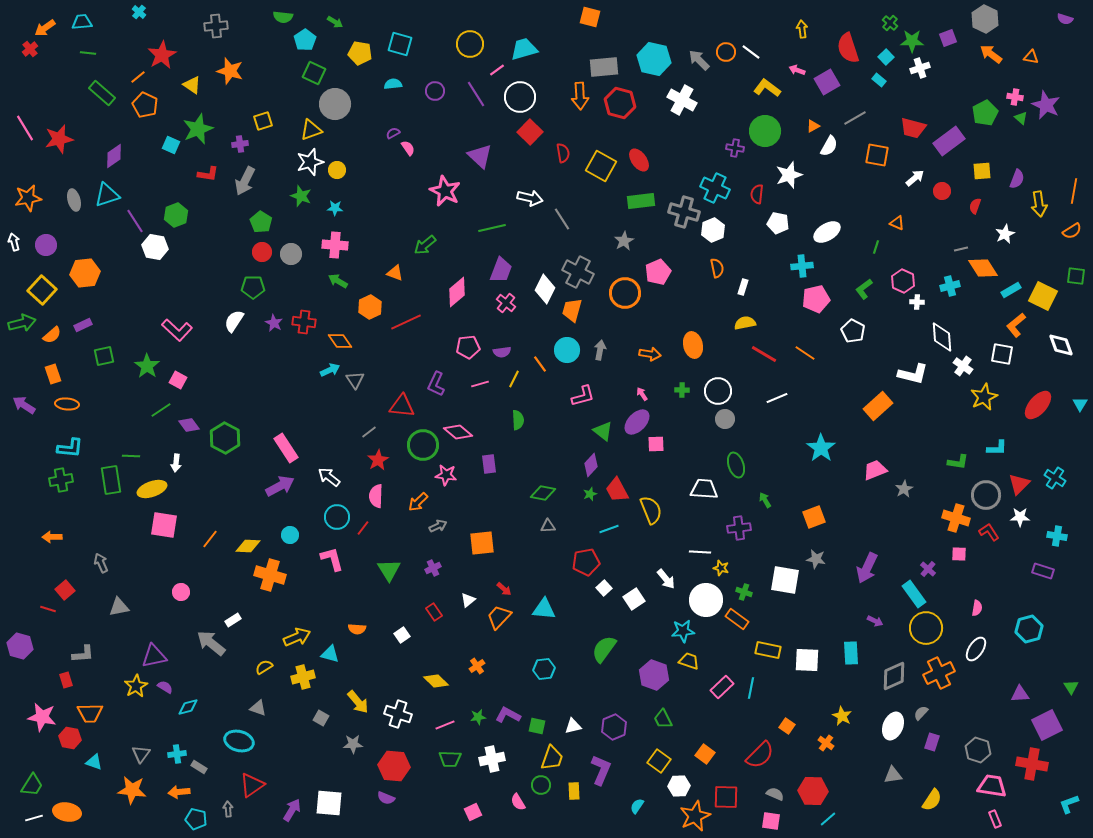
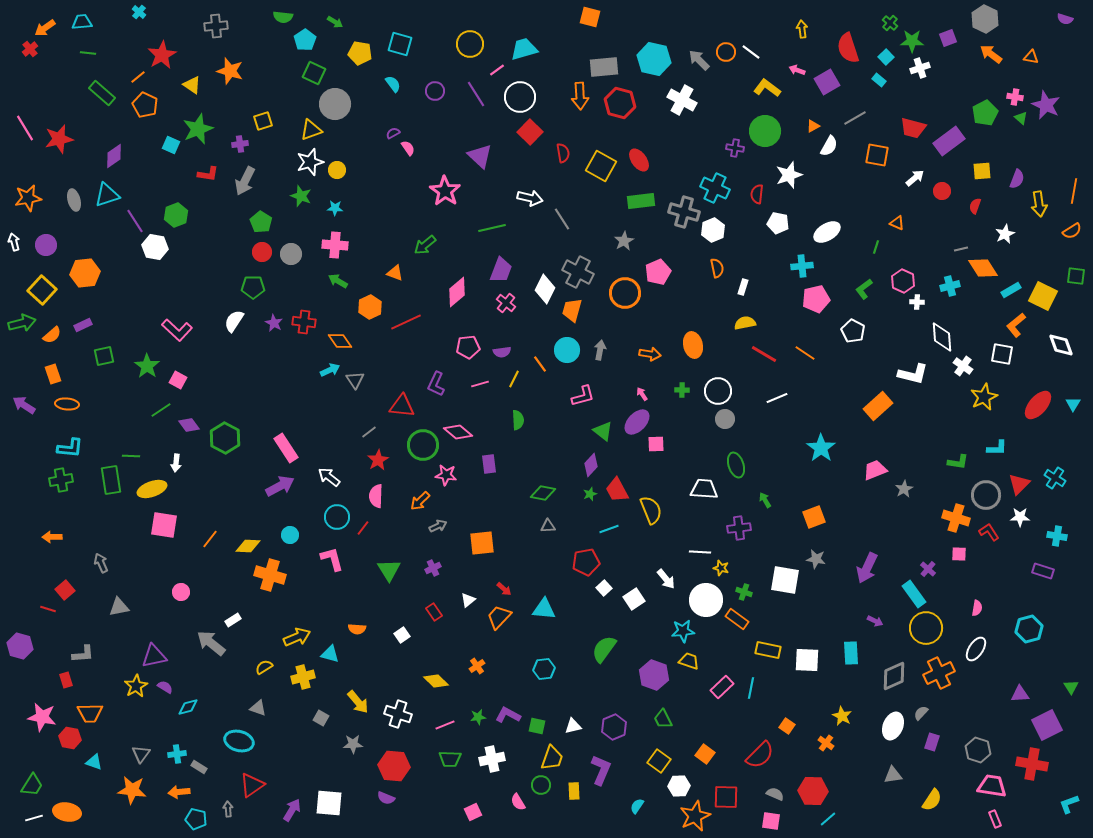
cyan semicircle at (393, 84): rotated 60 degrees clockwise
pink star at (445, 191): rotated 8 degrees clockwise
cyan triangle at (1080, 404): moved 7 px left
orange arrow at (418, 502): moved 2 px right, 1 px up
